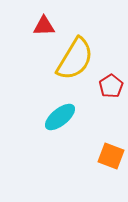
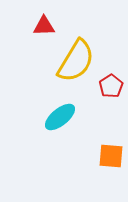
yellow semicircle: moved 1 px right, 2 px down
orange square: rotated 16 degrees counterclockwise
